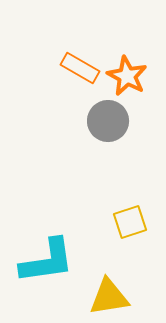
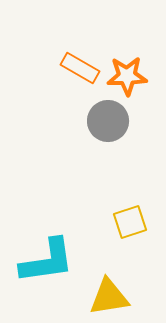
orange star: rotated 30 degrees counterclockwise
